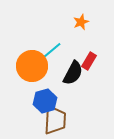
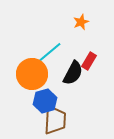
orange circle: moved 8 px down
